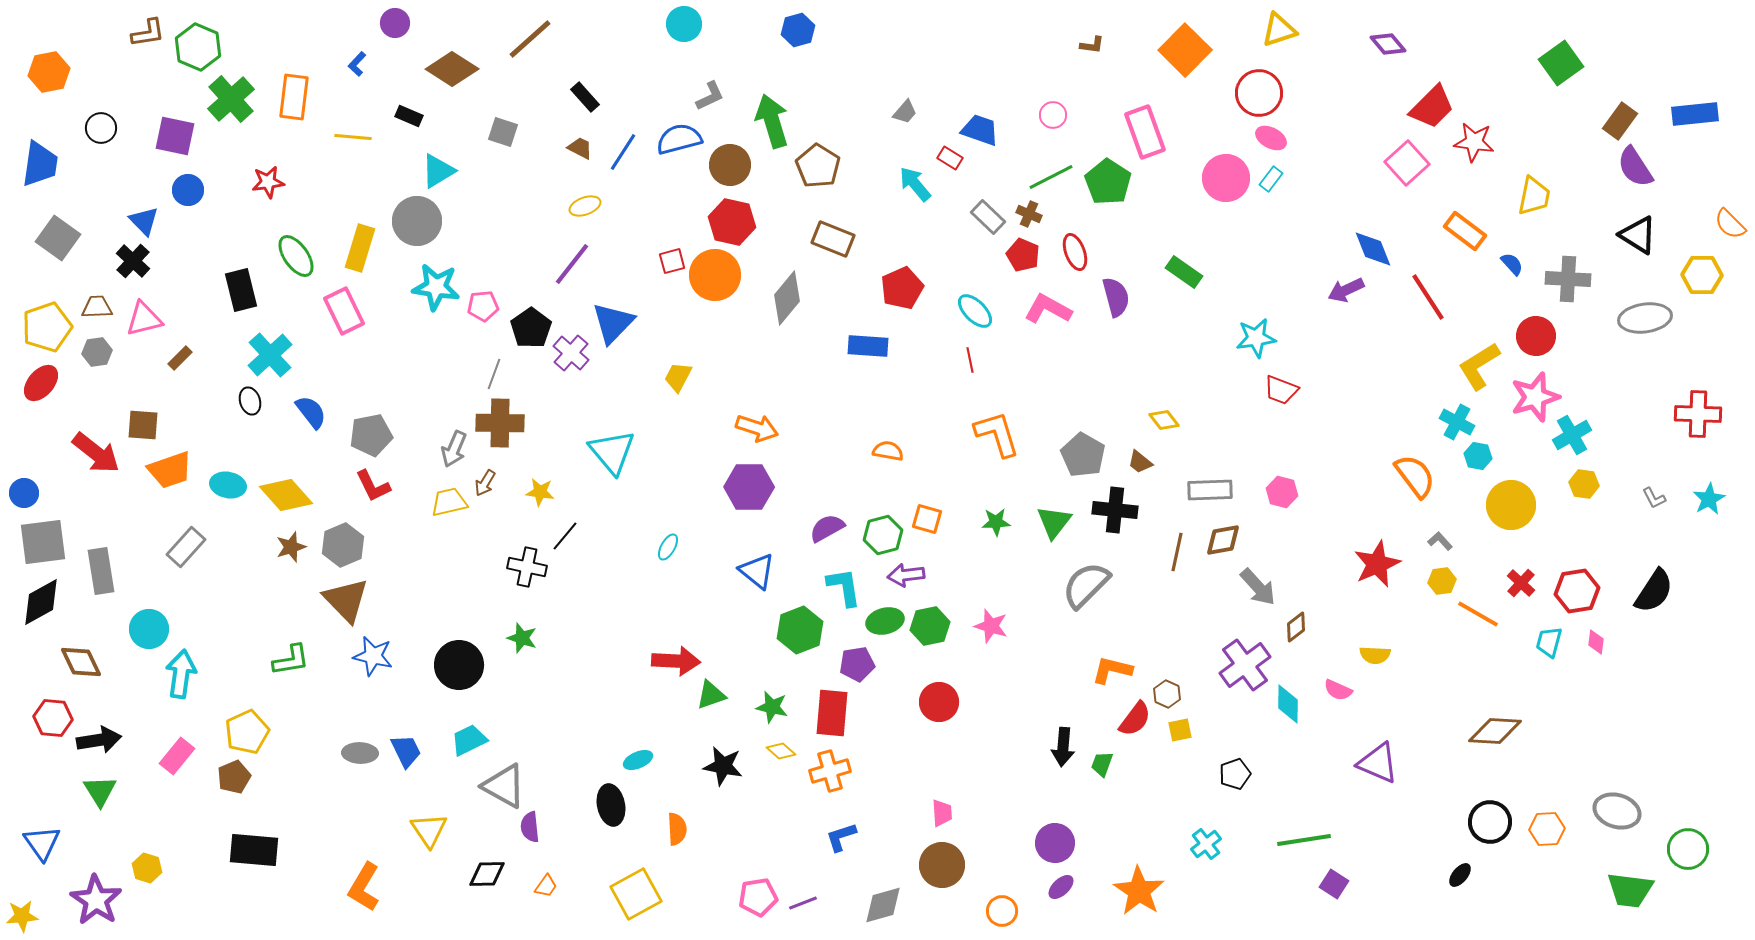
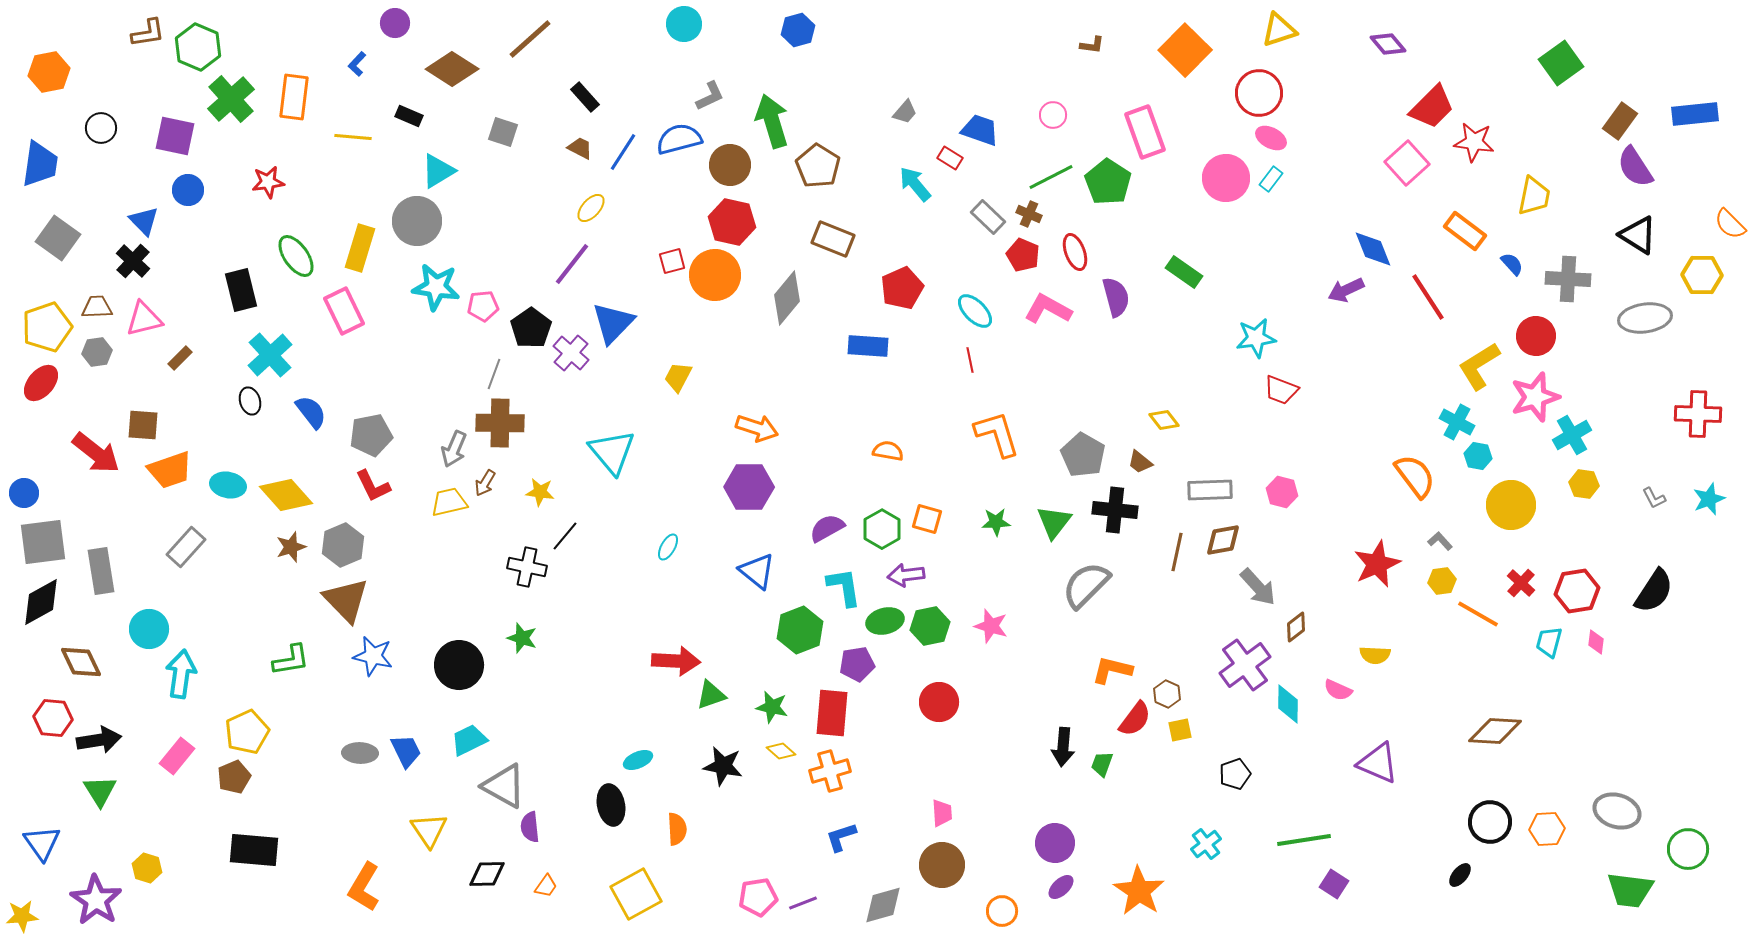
yellow ellipse at (585, 206): moved 6 px right, 2 px down; rotated 28 degrees counterclockwise
cyan star at (1709, 499): rotated 8 degrees clockwise
green hexagon at (883, 535): moved 1 px left, 6 px up; rotated 15 degrees counterclockwise
